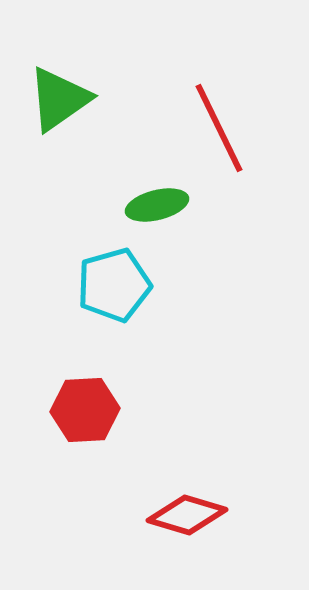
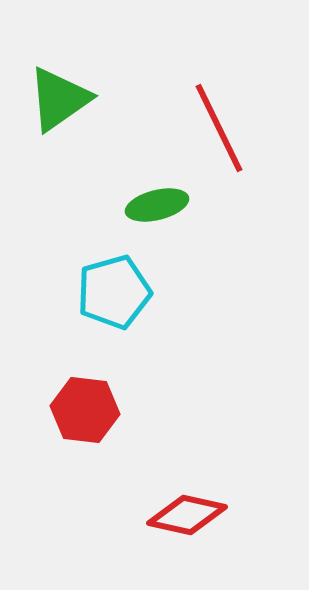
cyan pentagon: moved 7 px down
red hexagon: rotated 10 degrees clockwise
red diamond: rotated 4 degrees counterclockwise
